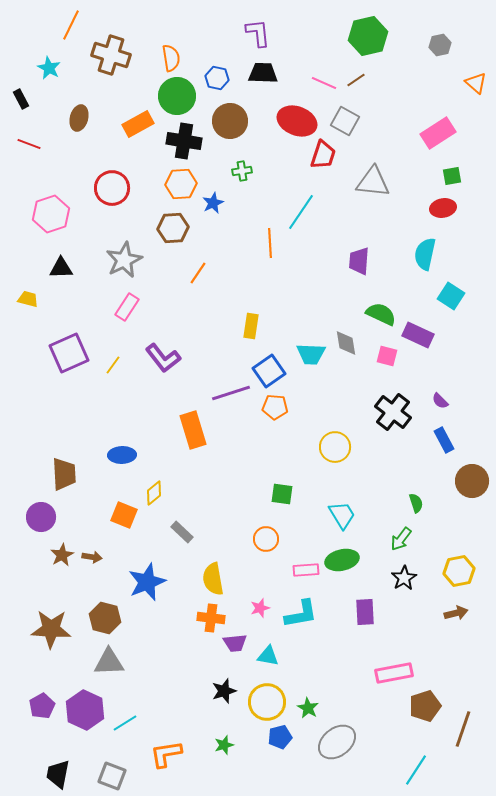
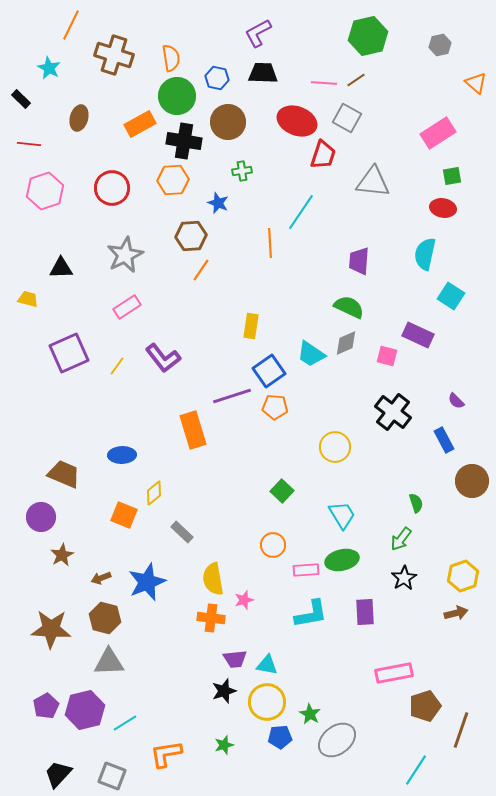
purple L-shape at (258, 33): rotated 112 degrees counterclockwise
brown cross at (111, 55): moved 3 px right
pink line at (324, 83): rotated 20 degrees counterclockwise
black rectangle at (21, 99): rotated 18 degrees counterclockwise
brown circle at (230, 121): moved 2 px left, 1 px down
gray square at (345, 121): moved 2 px right, 3 px up
orange rectangle at (138, 124): moved 2 px right
red line at (29, 144): rotated 15 degrees counterclockwise
orange hexagon at (181, 184): moved 8 px left, 4 px up
blue star at (213, 203): moved 5 px right; rotated 25 degrees counterclockwise
red ellipse at (443, 208): rotated 20 degrees clockwise
pink hexagon at (51, 214): moved 6 px left, 23 px up
brown hexagon at (173, 228): moved 18 px right, 8 px down
gray star at (124, 260): moved 1 px right, 5 px up
orange line at (198, 273): moved 3 px right, 3 px up
pink rectangle at (127, 307): rotated 24 degrees clockwise
green semicircle at (381, 314): moved 32 px left, 7 px up
gray diamond at (346, 343): rotated 76 degrees clockwise
cyan trapezoid at (311, 354): rotated 32 degrees clockwise
yellow line at (113, 365): moved 4 px right, 1 px down
purple line at (231, 393): moved 1 px right, 3 px down
purple semicircle at (440, 401): moved 16 px right
brown trapezoid at (64, 474): rotated 64 degrees counterclockwise
green square at (282, 494): moved 3 px up; rotated 35 degrees clockwise
orange circle at (266, 539): moved 7 px right, 6 px down
brown arrow at (92, 557): moved 9 px right, 21 px down; rotated 150 degrees clockwise
yellow hexagon at (459, 571): moved 4 px right, 5 px down; rotated 8 degrees counterclockwise
pink star at (260, 608): moved 16 px left, 8 px up
cyan L-shape at (301, 614): moved 10 px right
purple trapezoid at (235, 643): moved 16 px down
cyan triangle at (268, 656): moved 1 px left, 9 px down
purple pentagon at (42, 706): moved 4 px right
green star at (308, 708): moved 2 px right, 6 px down
purple hexagon at (85, 710): rotated 21 degrees clockwise
brown line at (463, 729): moved 2 px left, 1 px down
blue pentagon at (280, 737): rotated 10 degrees clockwise
gray ellipse at (337, 742): moved 2 px up
black trapezoid at (58, 774): rotated 32 degrees clockwise
